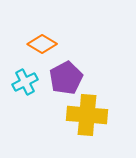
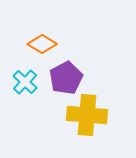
cyan cross: rotated 20 degrees counterclockwise
